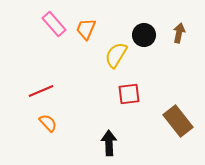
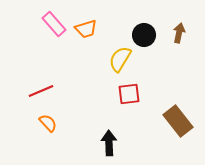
orange trapezoid: rotated 130 degrees counterclockwise
yellow semicircle: moved 4 px right, 4 px down
